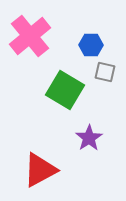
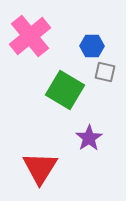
blue hexagon: moved 1 px right, 1 px down
red triangle: moved 2 px up; rotated 30 degrees counterclockwise
